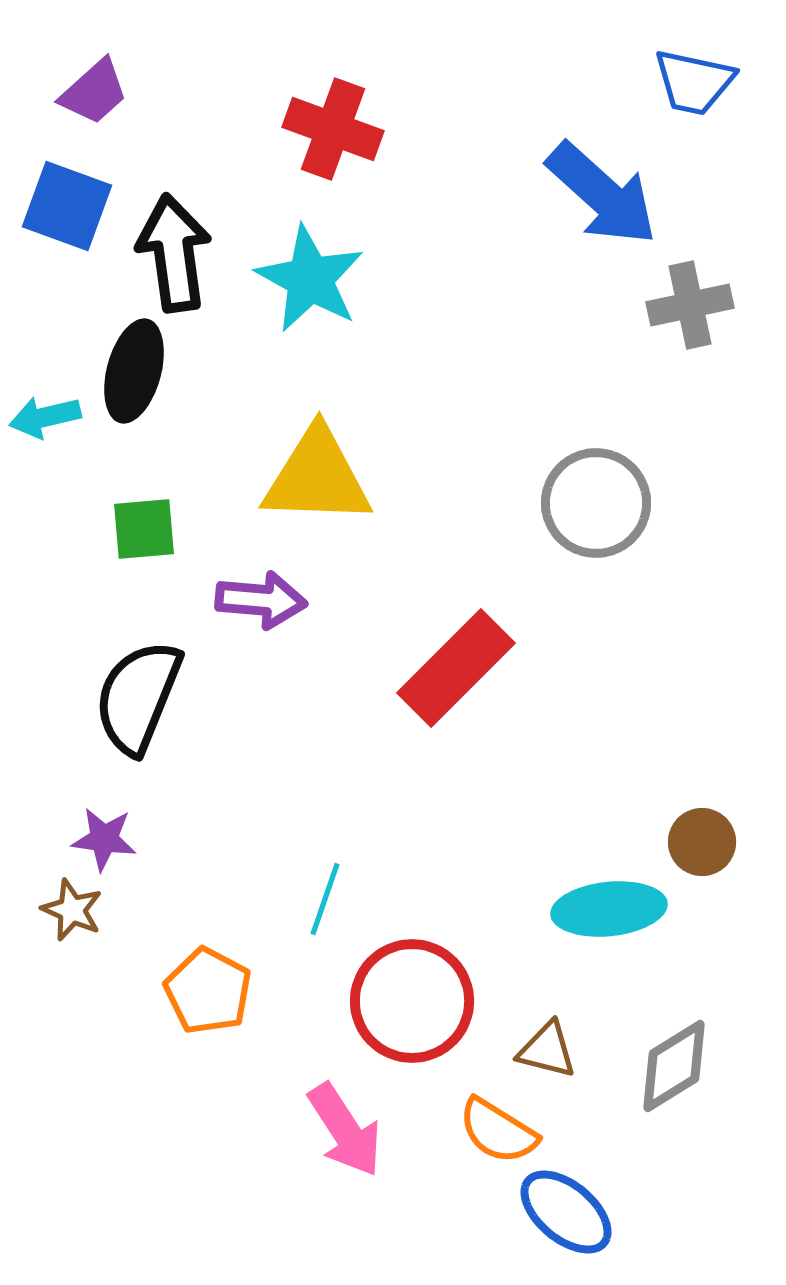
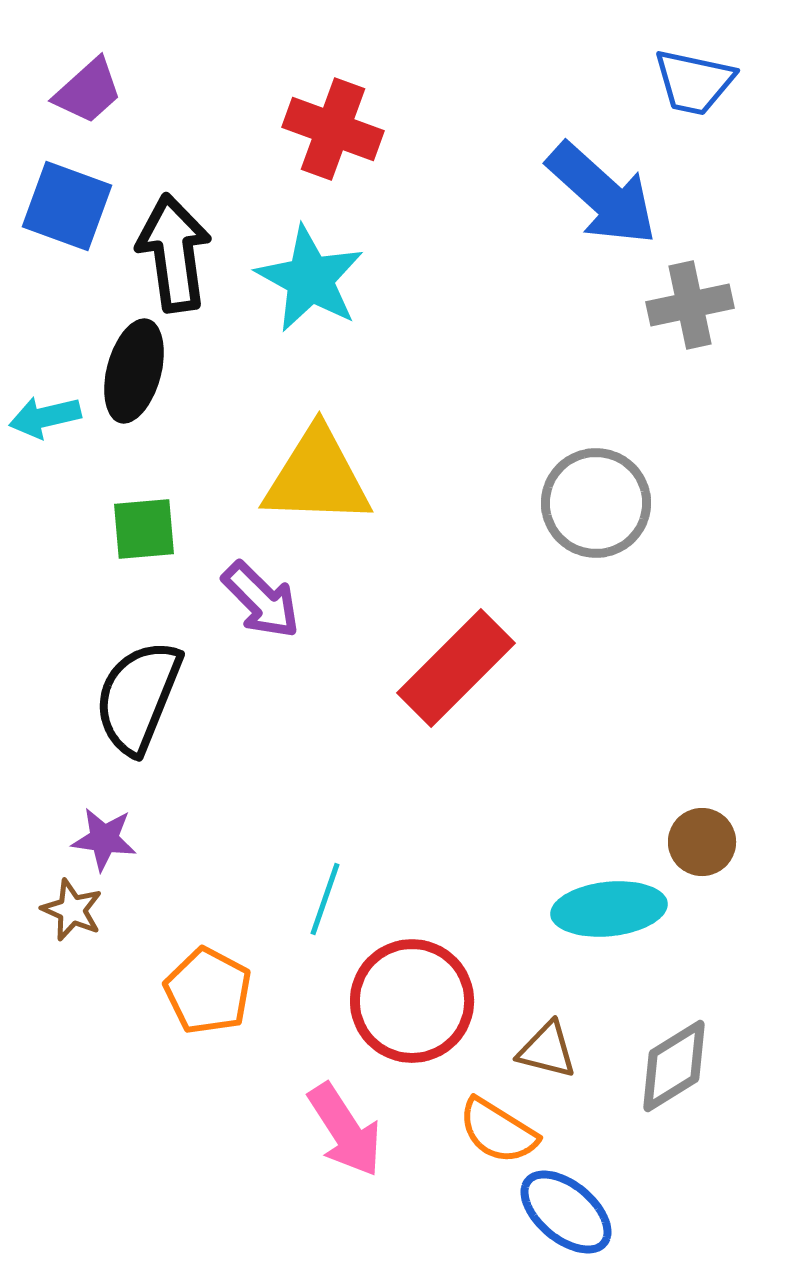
purple trapezoid: moved 6 px left, 1 px up
purple arrow: rotated 40 degrees clockwise
